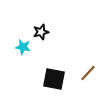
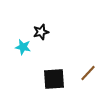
black square: rotated 15 degrees counterclockwise
